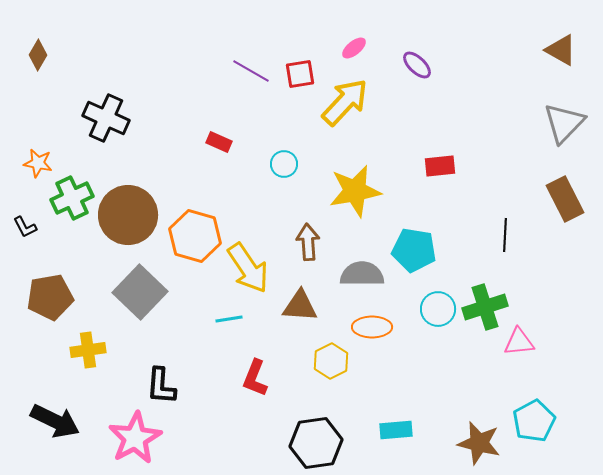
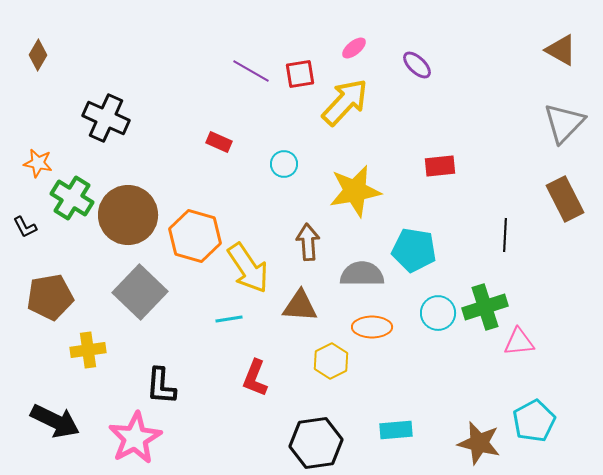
green cross at (72, 198): rotated 33 degrees counterclockwise
cyan circle at (438, 309): moved 4 px down
